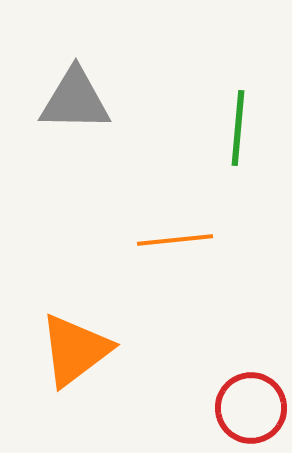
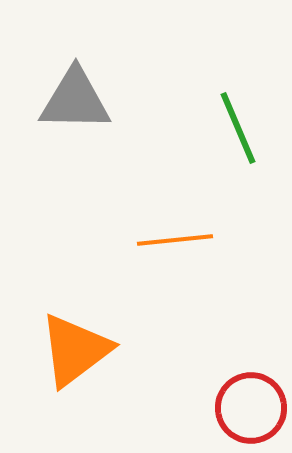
green line: rotated 28 degrees counterclockwise
